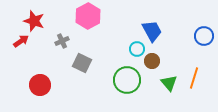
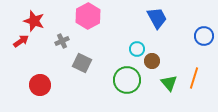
blue trapezoid: moved 5 px right, 13 px up
